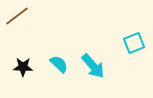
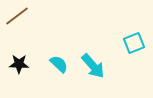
black star: moved 4 px left, 3 px up
